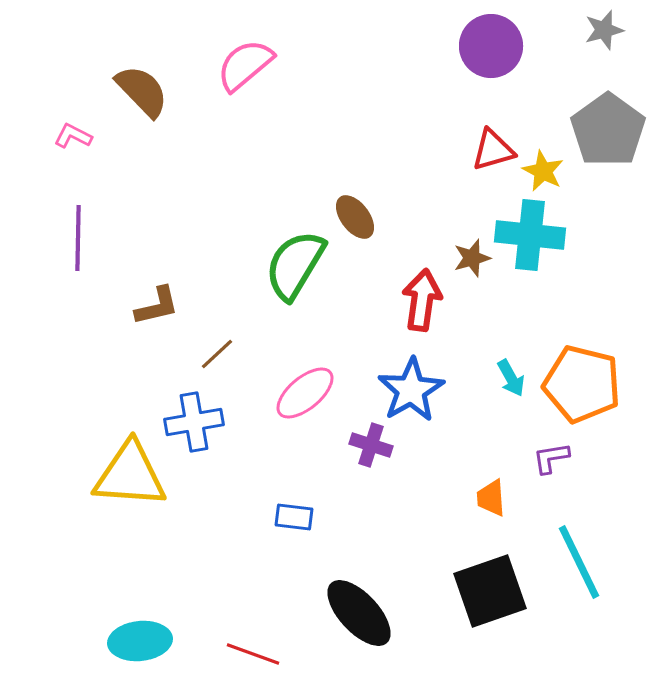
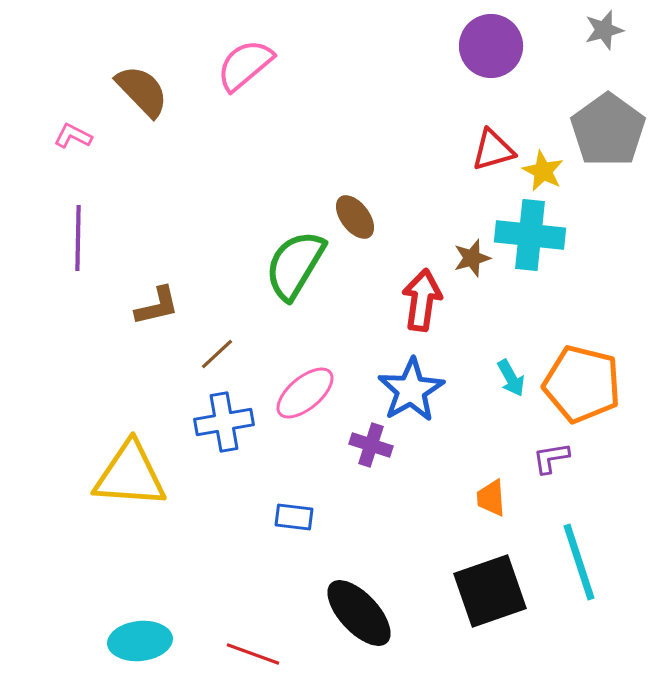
blue cross: moved 30 px right
cyan line: rotated 8 degrees clockwise
